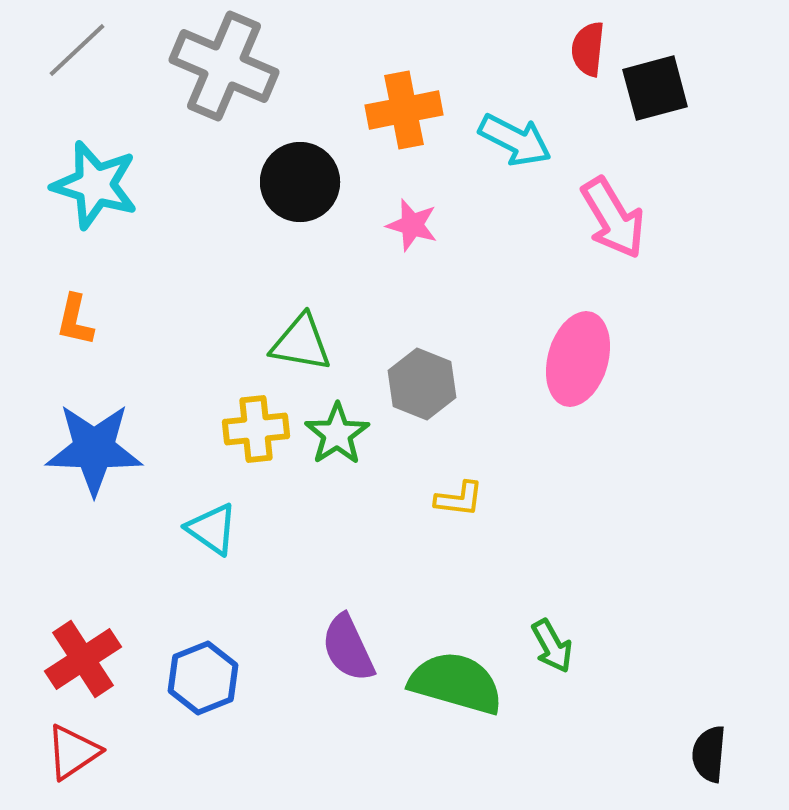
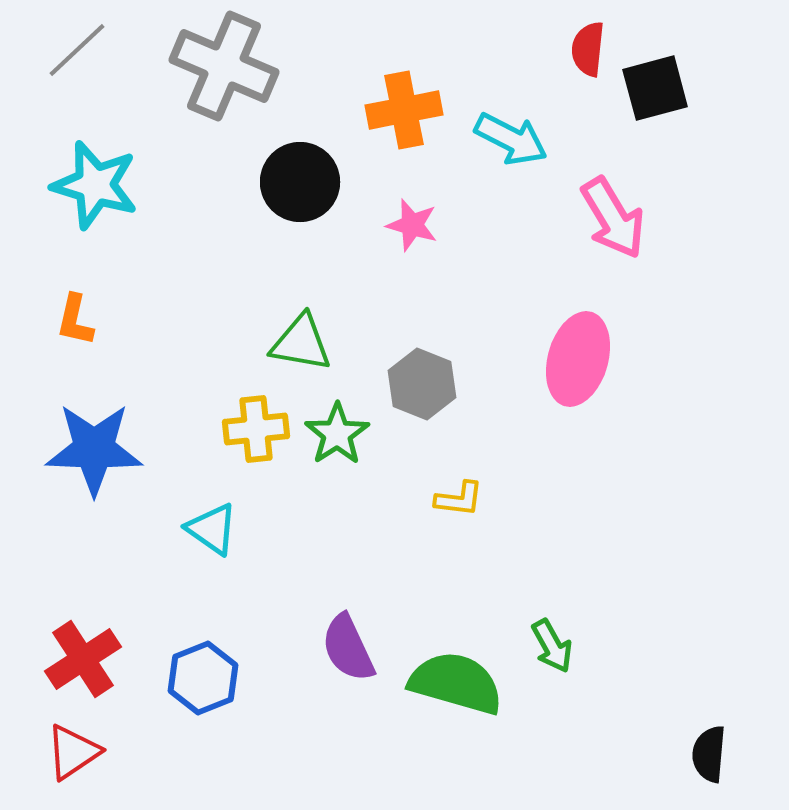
cyan arrow: moved 4 px left, 1 px up
